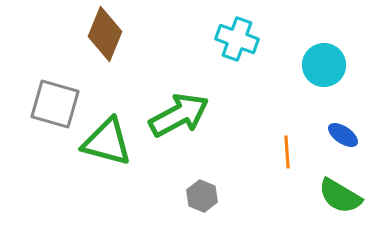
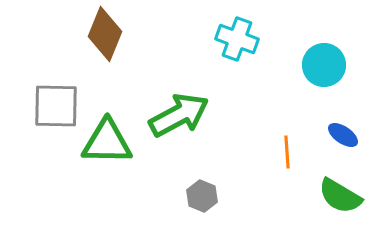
gray square: moved 1 px right, 2 px down; rotated 15 degrees counterclockwise
green triangle: rotated 14 degrees counterclockwise
